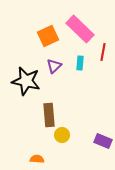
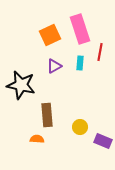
pink rectangle: rotated 28 degrees clockwise
orange square: moved 2 px right, 1 px up
red line: moved 3 px left
purple triangle: rotated 14 degrees clockwise
black star: moved 5 px left, 4 px down
brown rectangle: moved 2 px left
yellow circle: moved 18 px right, 8 px up
orange semicircle: moved 20 px up
